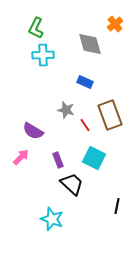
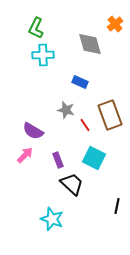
blue rectangle: moved 5 px left
pink arrow: moved 4 px right, 2 px up
